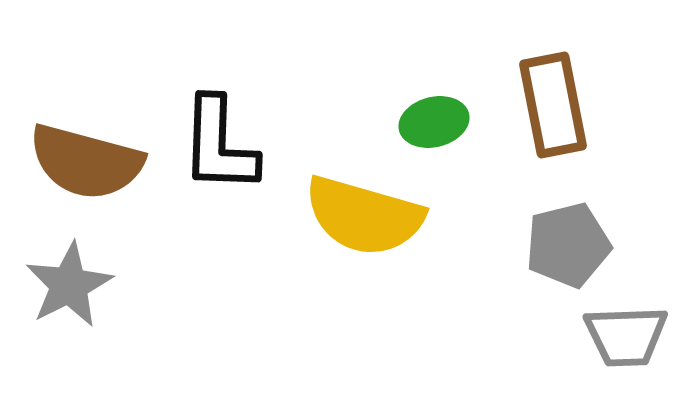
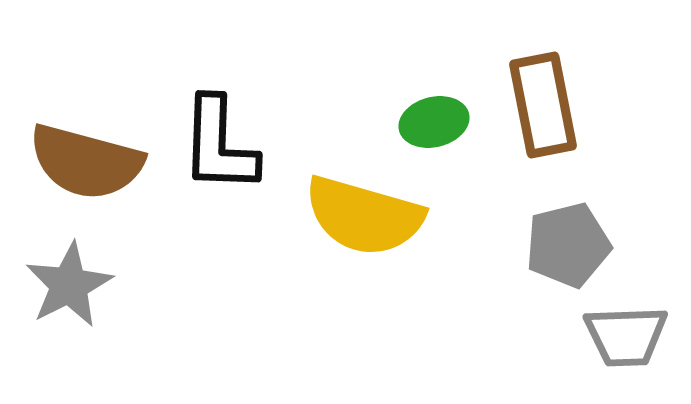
brown rectangle: moved 10 px left
